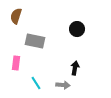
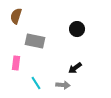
black arrow: rotated 136 degrees counterclockwise
